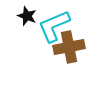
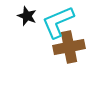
cyan L-shape: moved 4 px right, 4 px up
